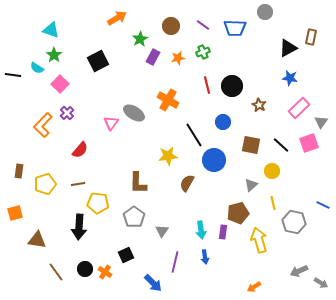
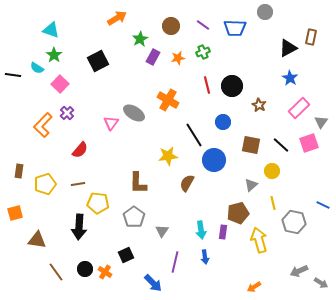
blue star at (290, 78): rotated 21 degrees clockwise
